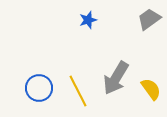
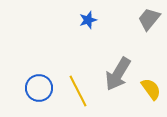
gray trapezoid: rotated 15 degrees counterclockwise
gray arrow: moved 2 px right, 4 px up
